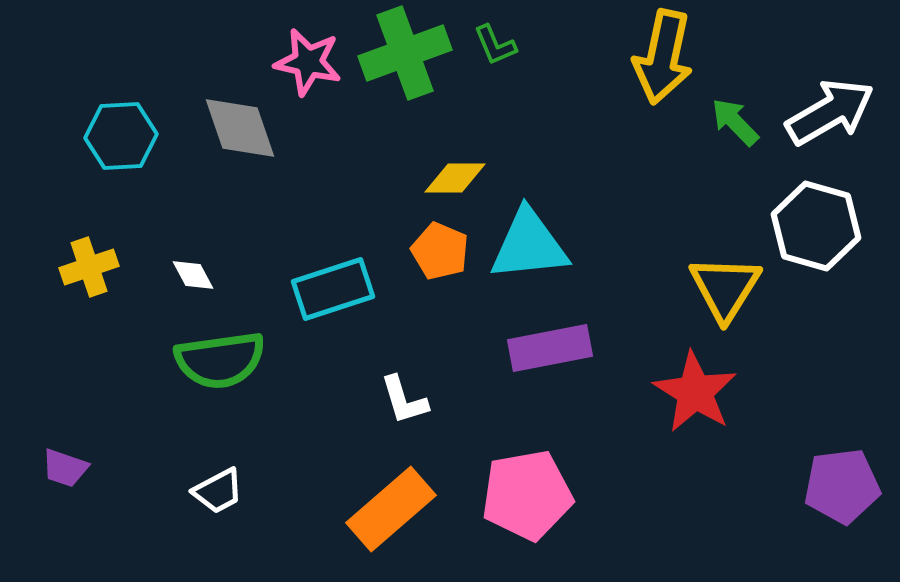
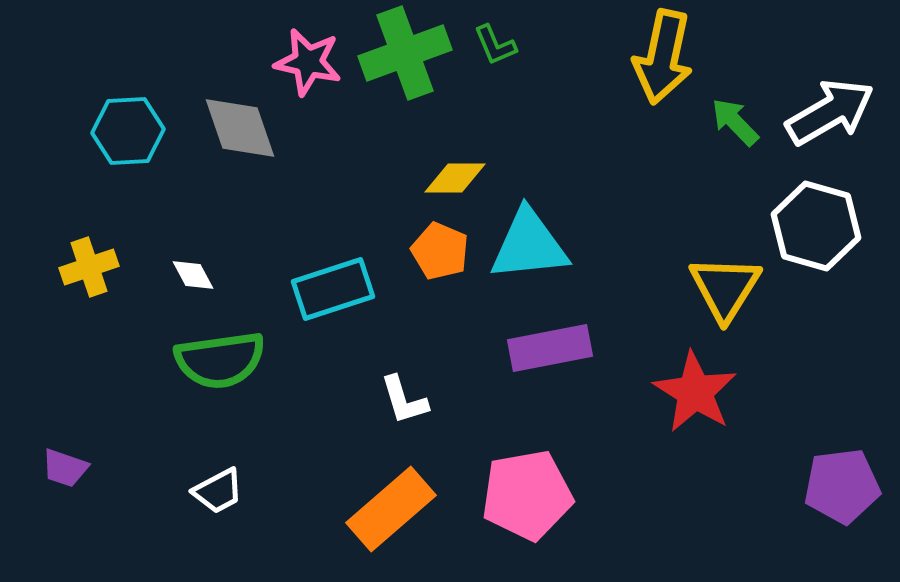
cyan hexagon: moved 7 px right, 5 px up
